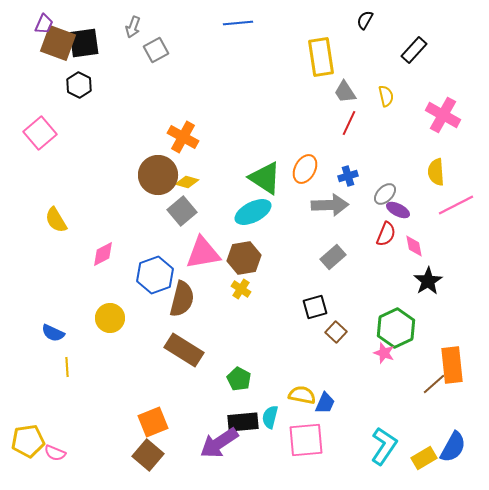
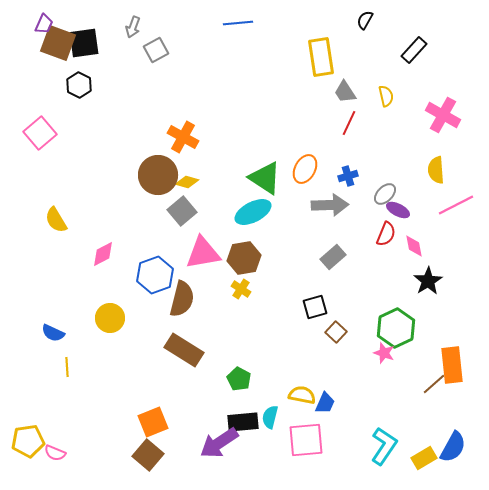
yellow semicircle at (436, 172): moved 2 px up
